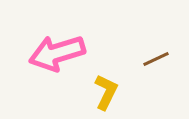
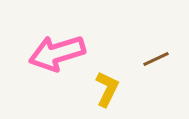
yellow L-shape: moved 1 px right, 3 px up
